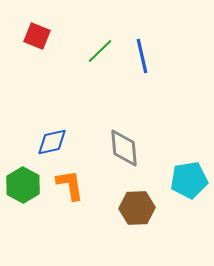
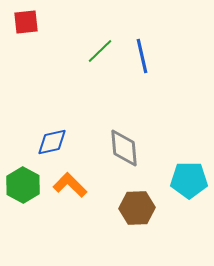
red square: moved 11 px left, 14 px up; rotated 28 degrees counterclockwise
cyan pentagon: rotated 9 degrees clockwise
orange L-shape: rotated 36 degrees counterclockwise
